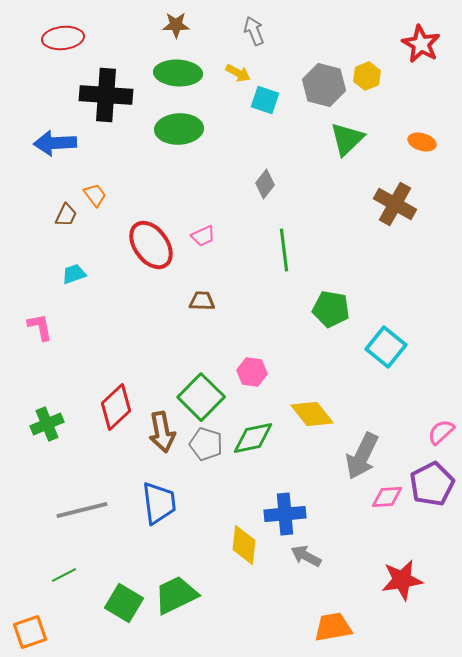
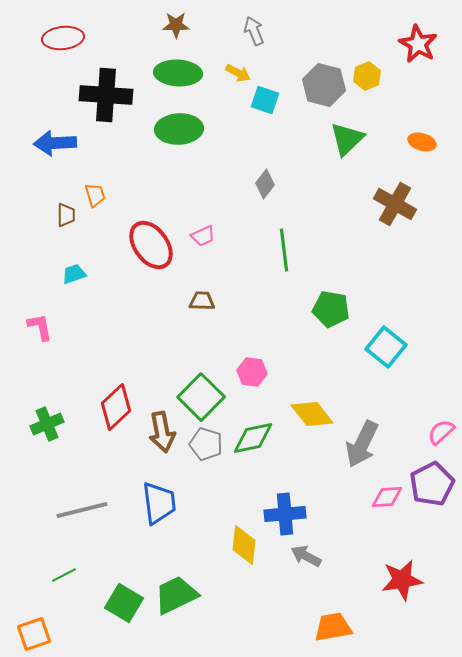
red star at (421, 44): moved 3 px left
orange trapezoid at (95, 195): rotated 20 degrees clockwise
brown trapezoid at (66, 215): rotated 25 degrees counterclockwise
gray arrow at (362, 456): moved 12 px up
orange square at (30, 632): moved 4 px right, 2 px down
